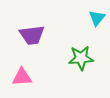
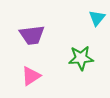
pink triangle: moved 9 px right, 1 px up; rotated 30 degrees counterclockwise
